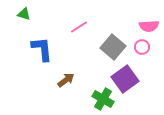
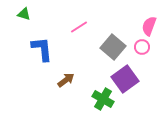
pink semicircle: rotated 114 degrees clockwise
